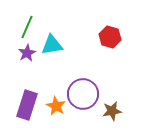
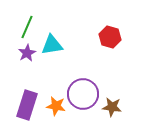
orange star: rotated 18 degrees counterclockwise
brown star: moved 4 px up; rotated 18 degrees clockwise
